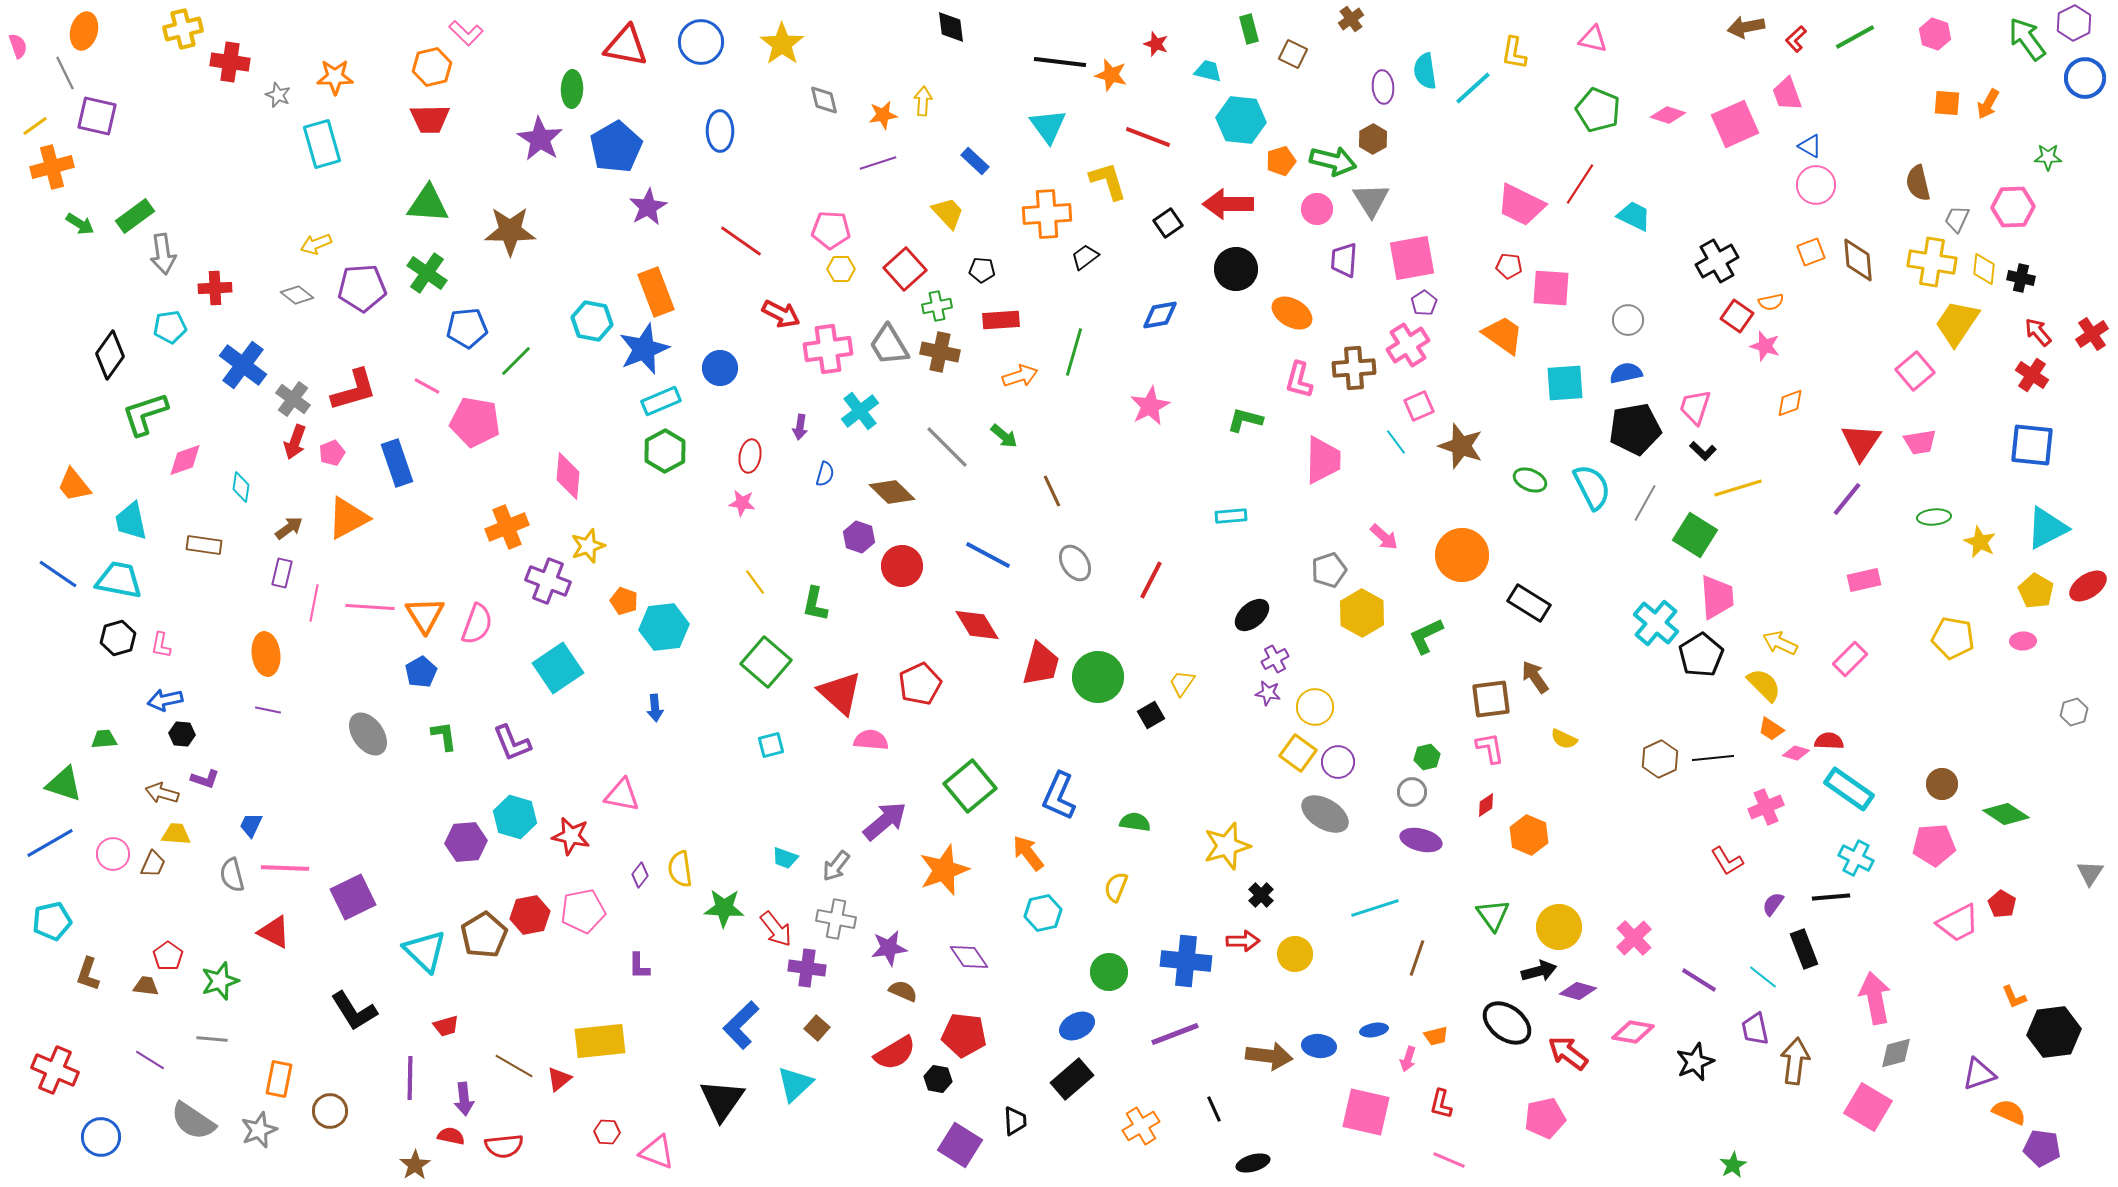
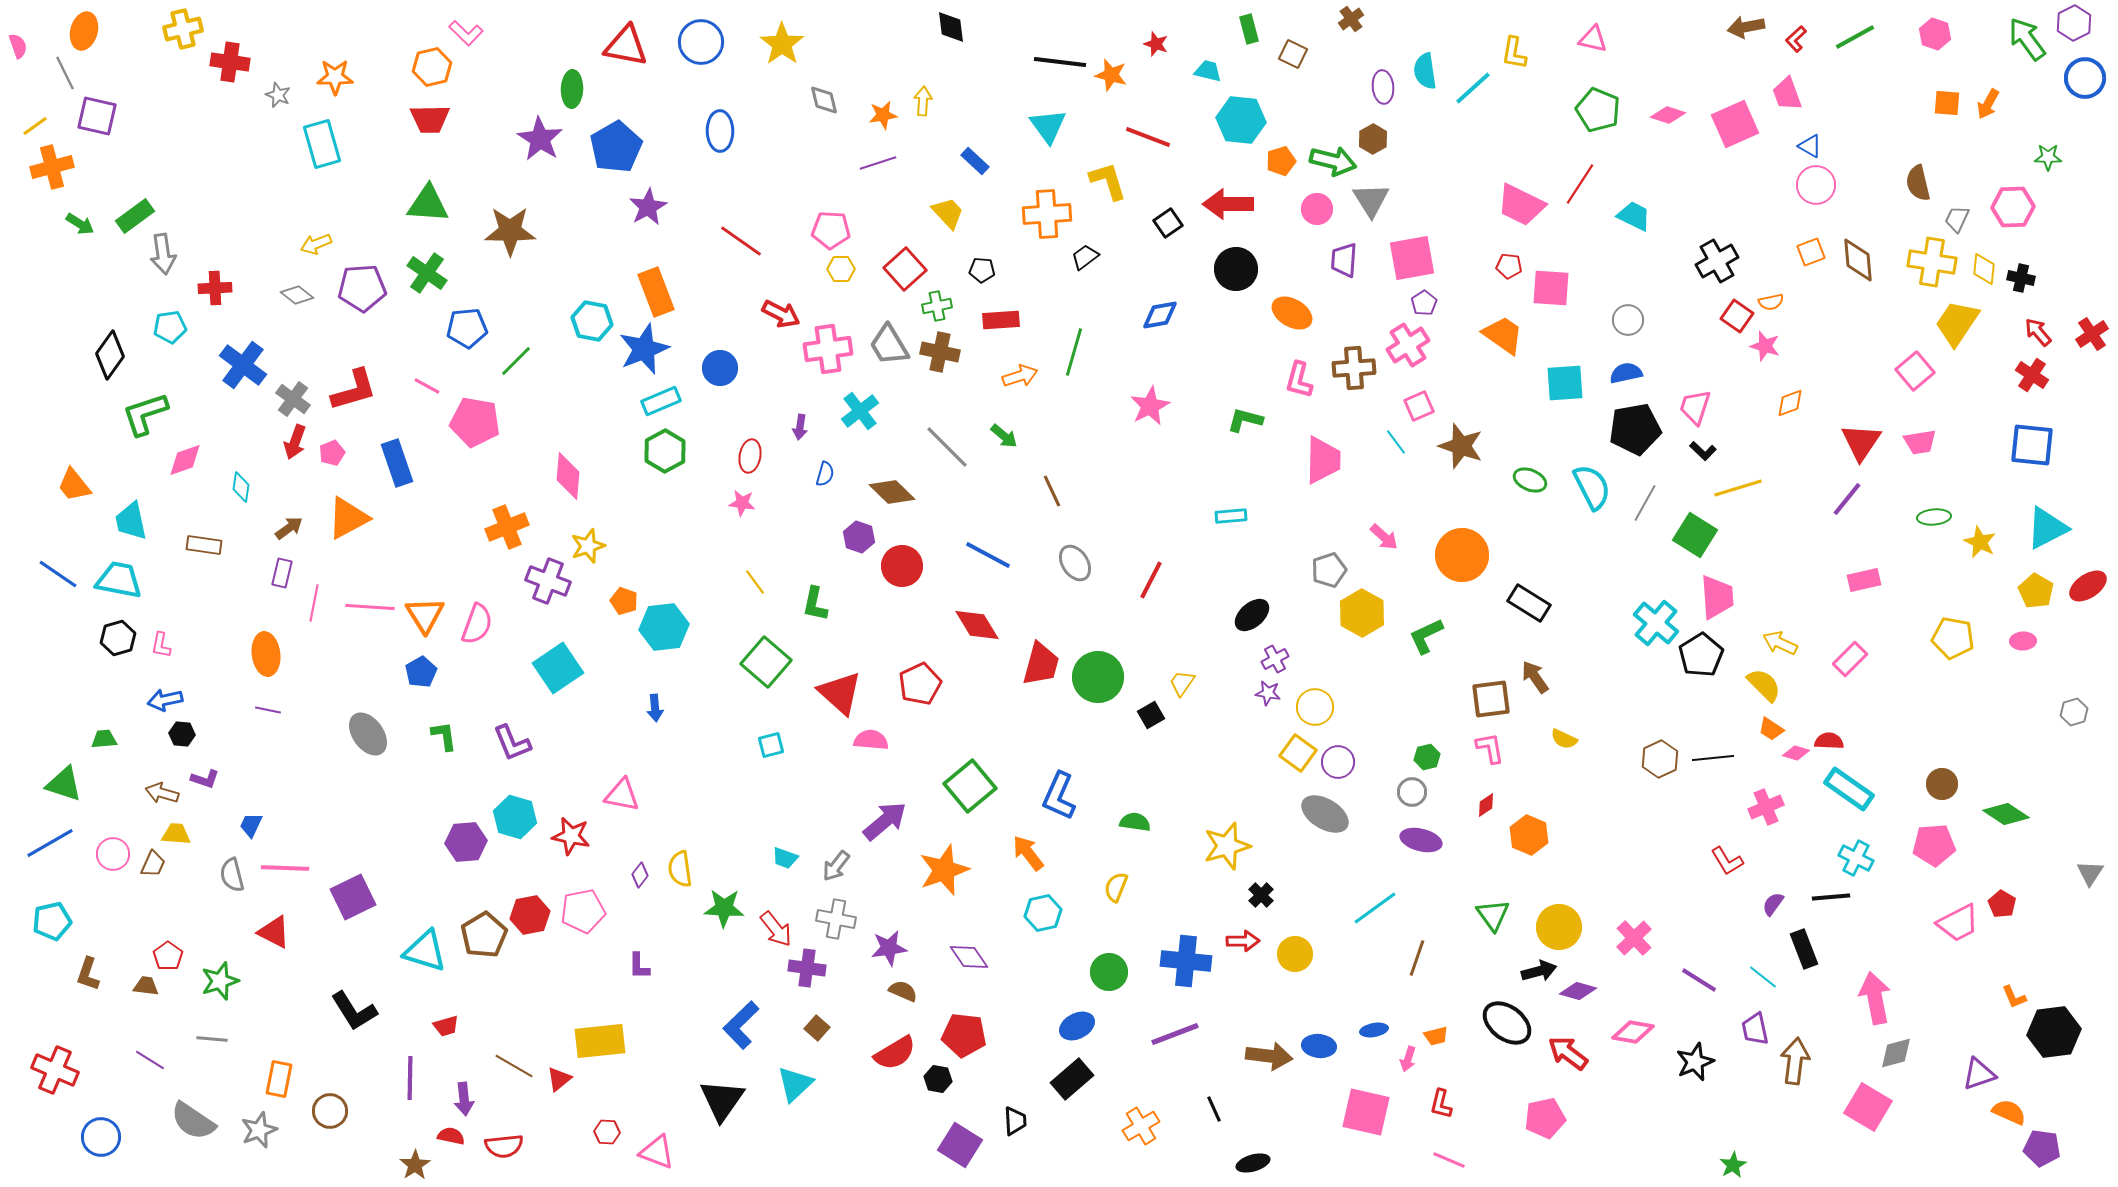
cyan line at (1375, 908): rotated 18 degrees counterclockwise
cyan triangle at (425, 951): rotated 27 degrees counterclockwise
